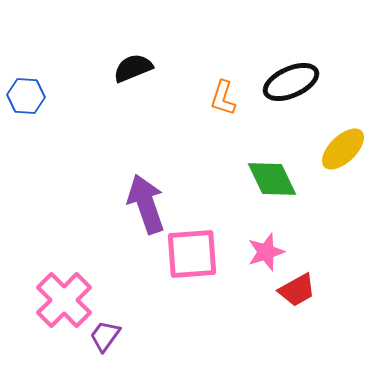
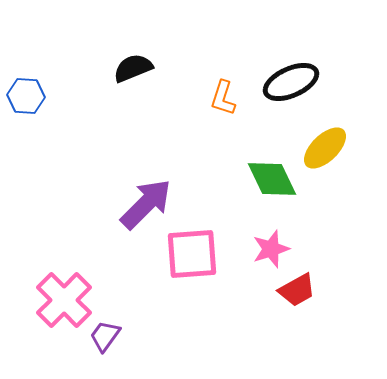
yellow ellipse: moved 18 px left, 1 px up
purple arrow: rotated 64 degrees clockwise
pink star: moved 5 px right, 3 px up
